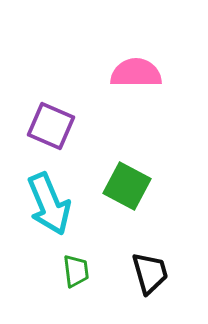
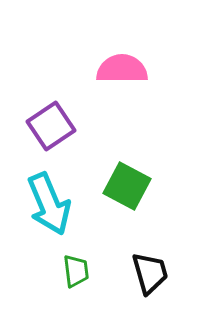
pink semicircle: moved 14 px left, 4 px up
purple square: rotated 33 degrees clockwise
